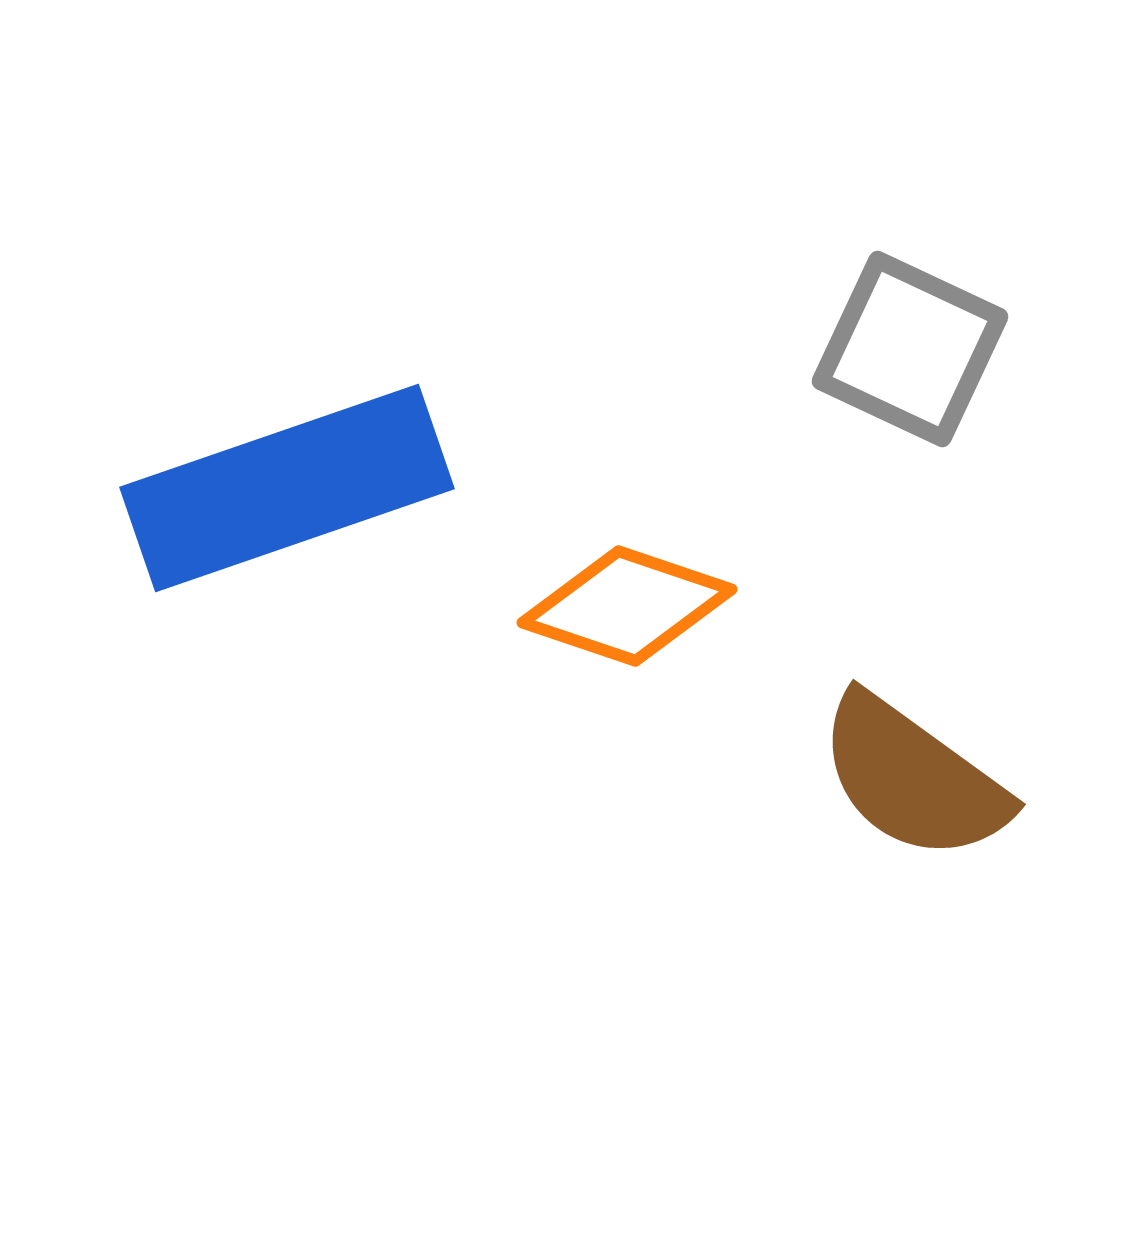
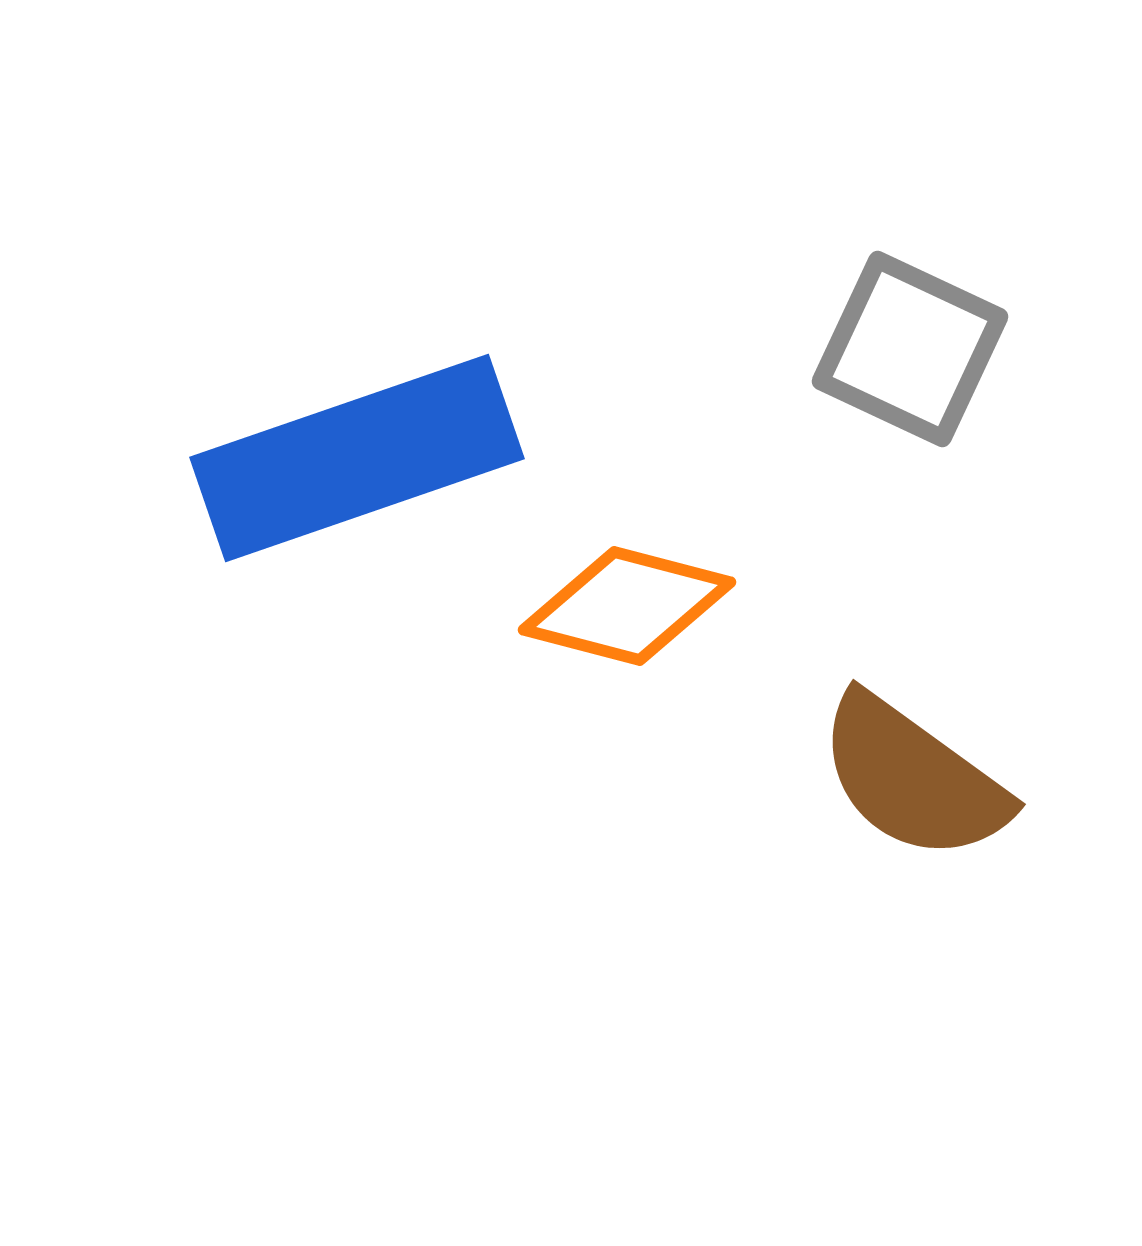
blue rectangle: moved 70 px right, 30 px up
orange diamond: rotated 4 degrees counterclockwise
